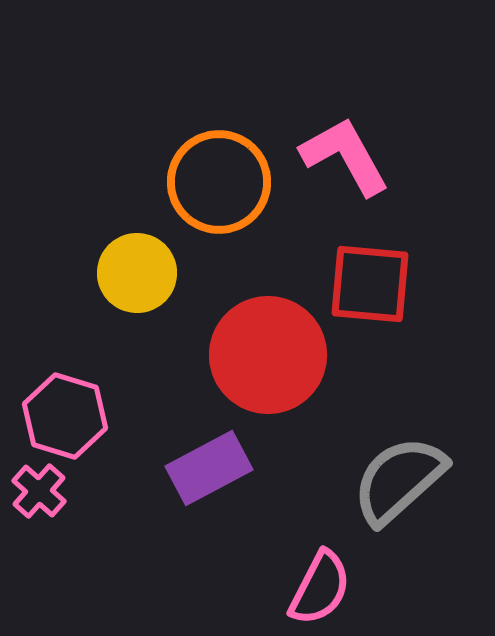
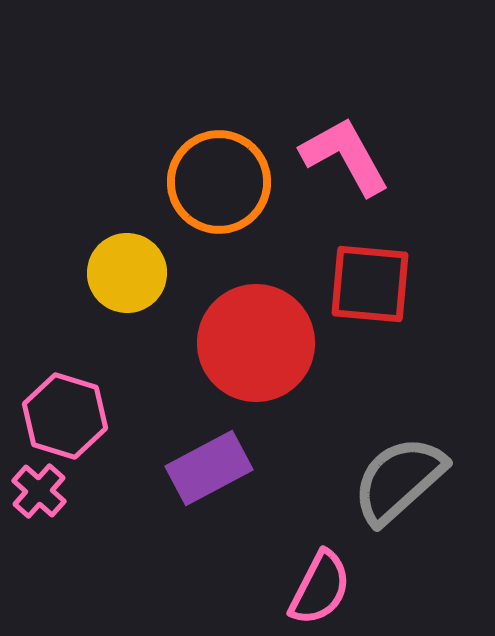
yellow circle: moved 10 px left
red circle: moved 12 px left, 12 px up
